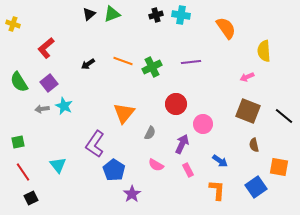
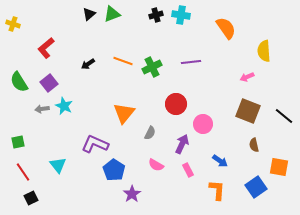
purple L-shape: rotated 80 degrees clockwise
